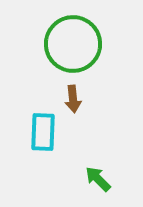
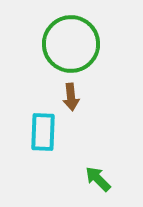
green circle: moved 2 px left
brown arrow: moved 2 px left, 2 px up
